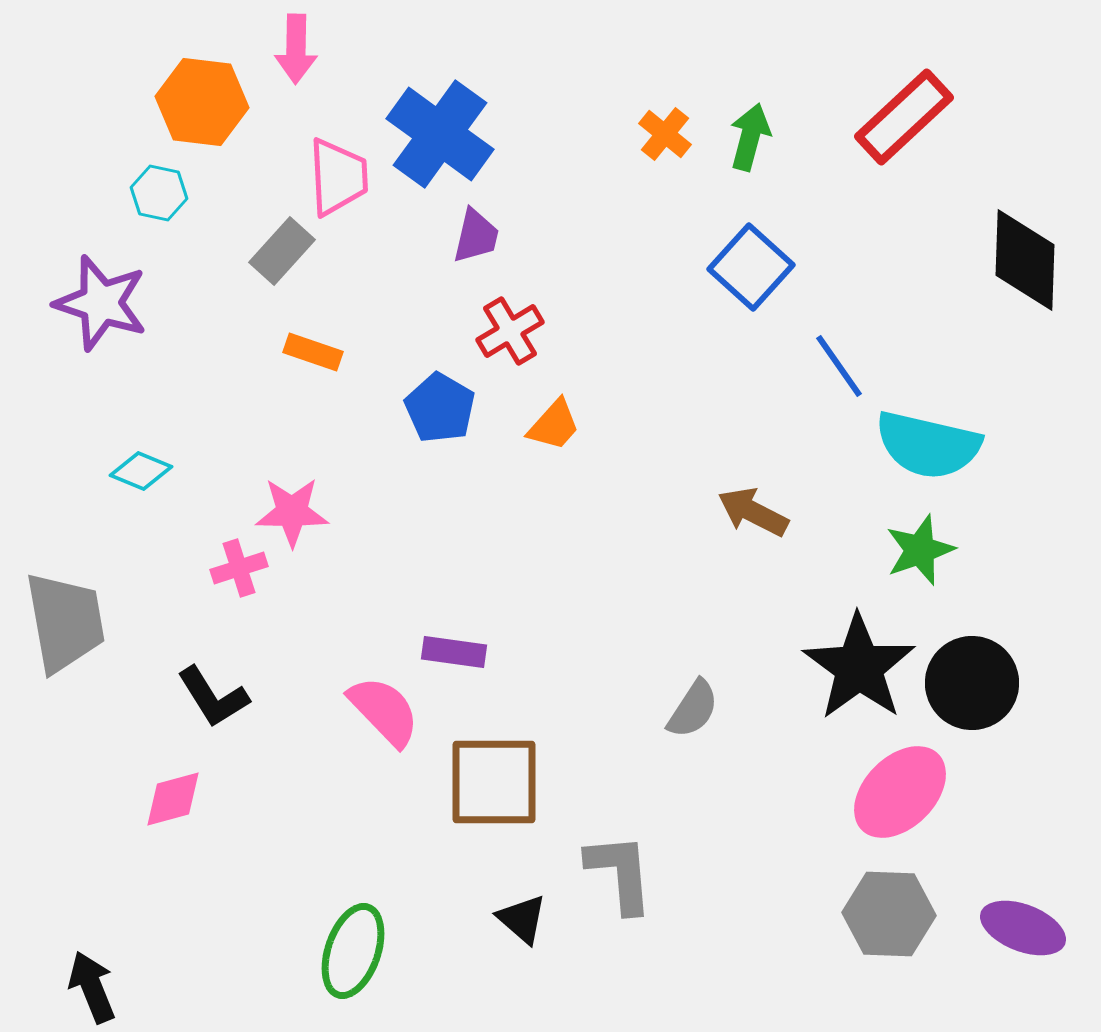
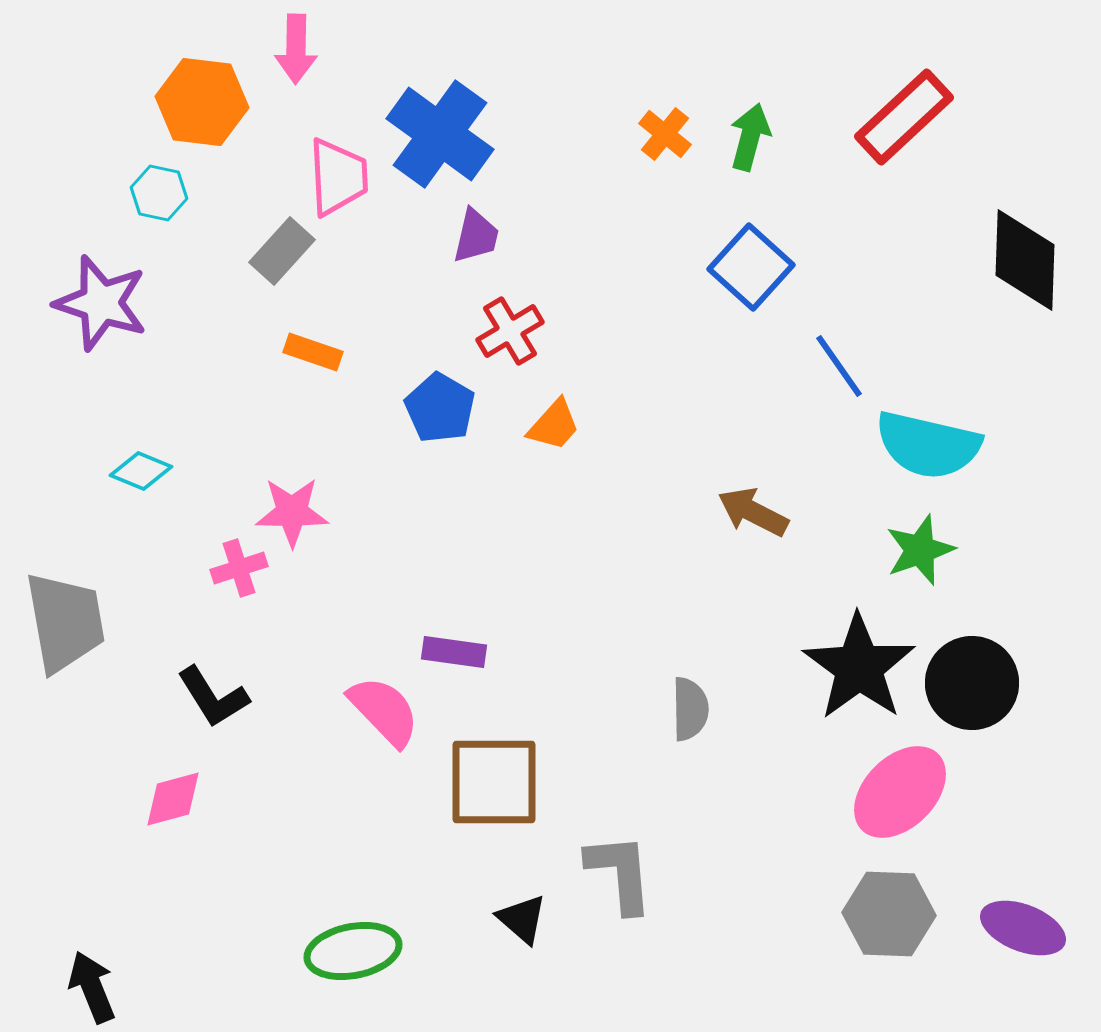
gray semicircle: moved 3 px left; rotated 34 degrees counterclockwise
green ellipse: rotated 60 degrees clockwise
